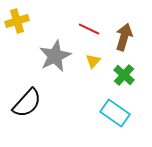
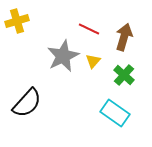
gray star: moved 8 px right
